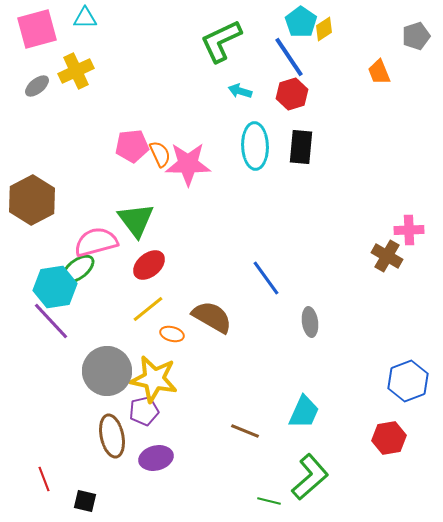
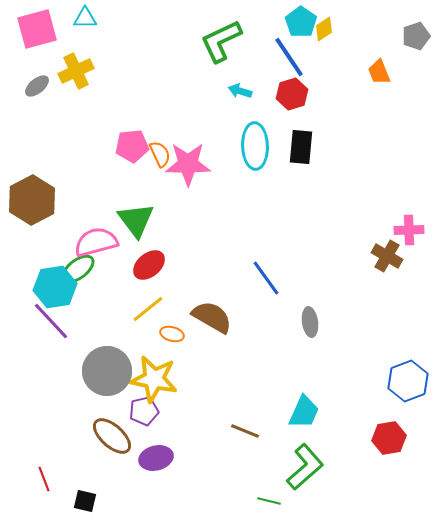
brown ellipse at (112, 436): rotated 36 degrees counterclockwise
green L-shape at (310, 477): moved 5 px left, 10 px up
